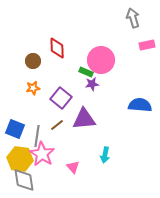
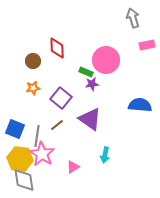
pink circle: moved 5 px right
purple triangle: moved 6 px right; rotated 40 degrees clockwise
pink triangle: rotated 40 degrees clockwise
